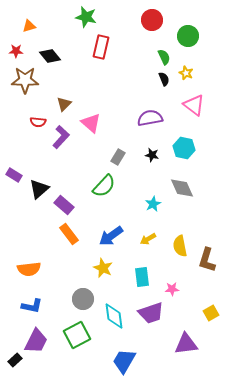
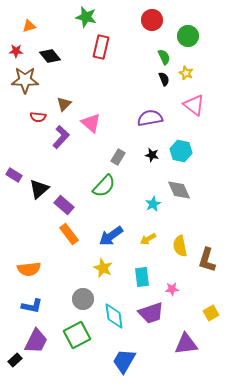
red semicircle at (38, 122): moved 5 px up
cyan hexagon at (184, 148): moved 3 px left, 3 px down
gray diamond at (182, 188): moved 3 px left, 2 px down
